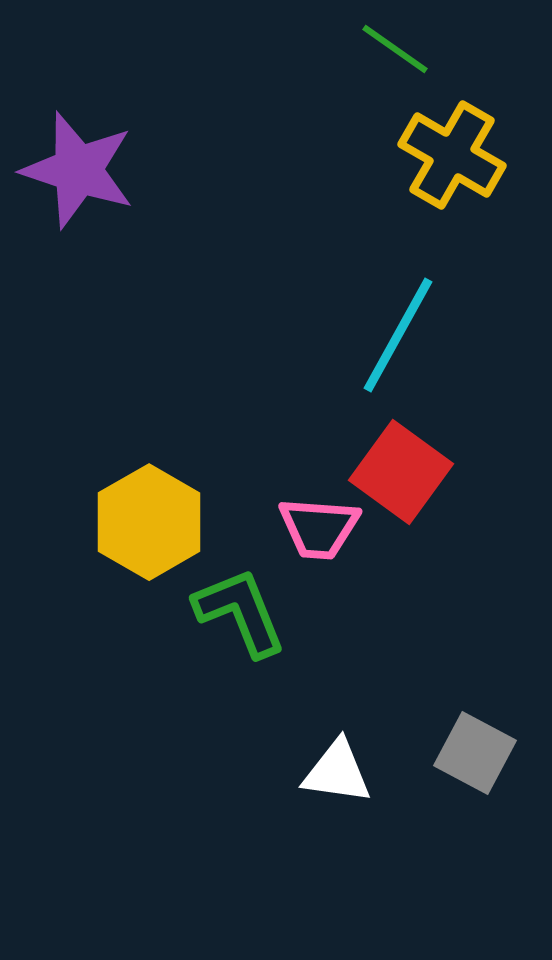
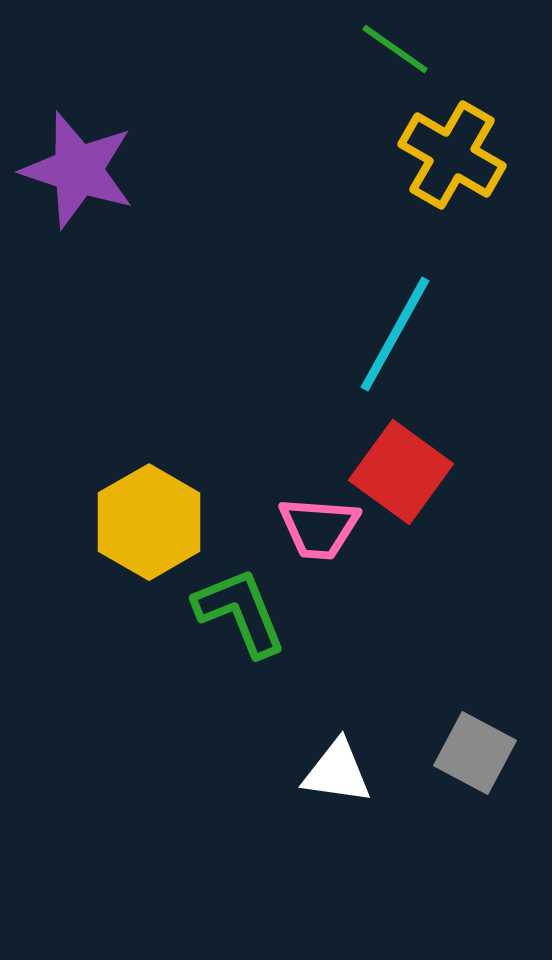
cyan line: moved 3 px left, 1 px up
